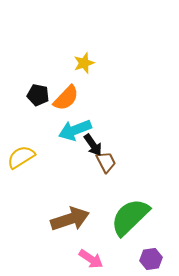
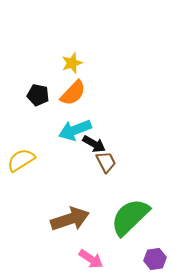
yellow star: moved 12 px left
orange semicircle: moved 7 px right, 5 px up
black arrow: moved 1 px right, 1 px up; rotated 25 degrees counterclockwise
yellow semicircle: moved 3 px down
purple hexagon: moved 4 px right
